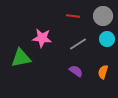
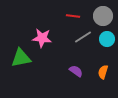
gray line: moved 5 px right, 7 px up
